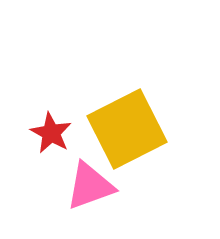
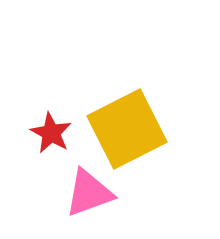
pink triangle: moved 1 px left, 7 px down
